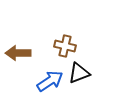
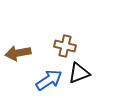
brown arrow: rotated 10 degrees counterclockwise
blue arrow: moved 1 px left, 1 px up
